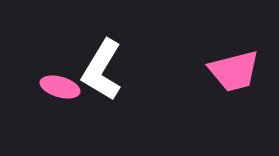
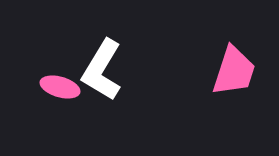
pink trapezoid: rotated 58 degrees counterclockwise
